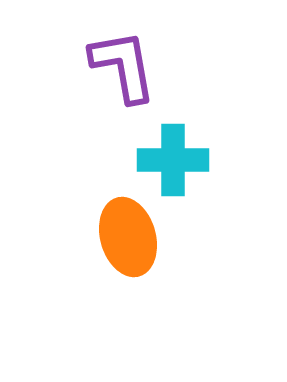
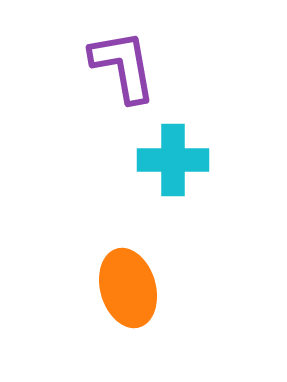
orange ellipse: moved 51 px down
